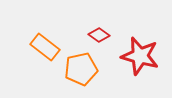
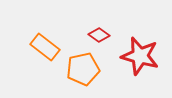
orange pentagon: moved 2 px right
